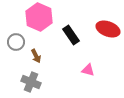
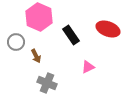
pink triangle: moved 3 px up; rotated 40 degrees counterclockwise
gray cross: moved 16 px right, 1 px down
